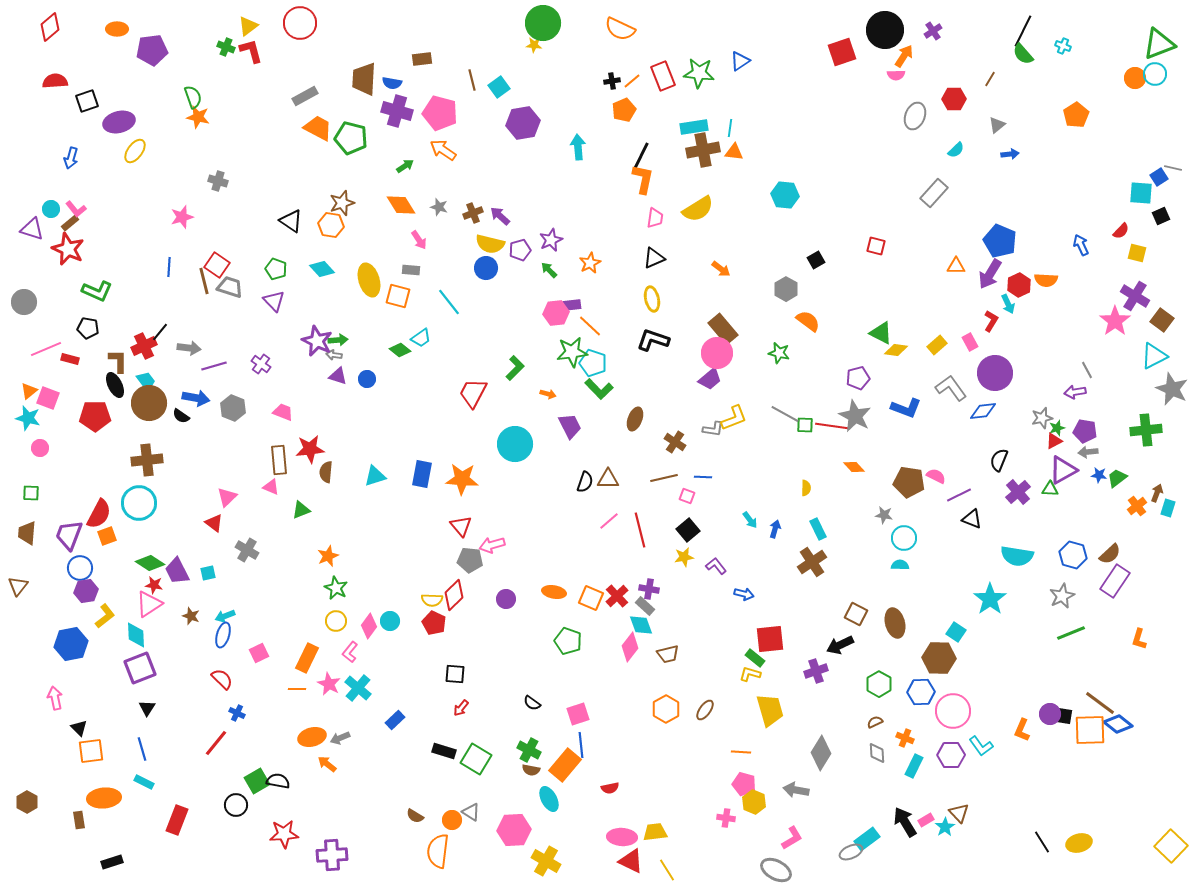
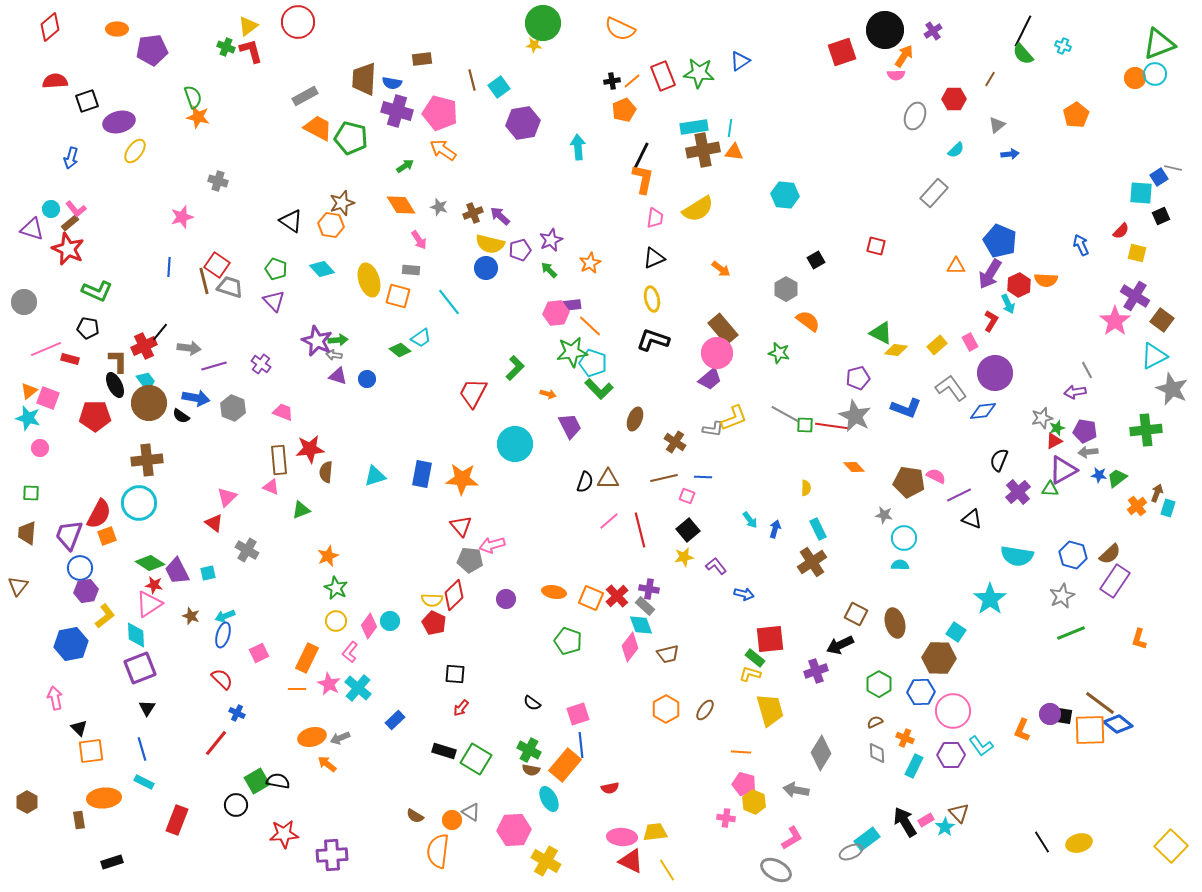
red circle at (300, 23): moved 2 px left, 1 px up
